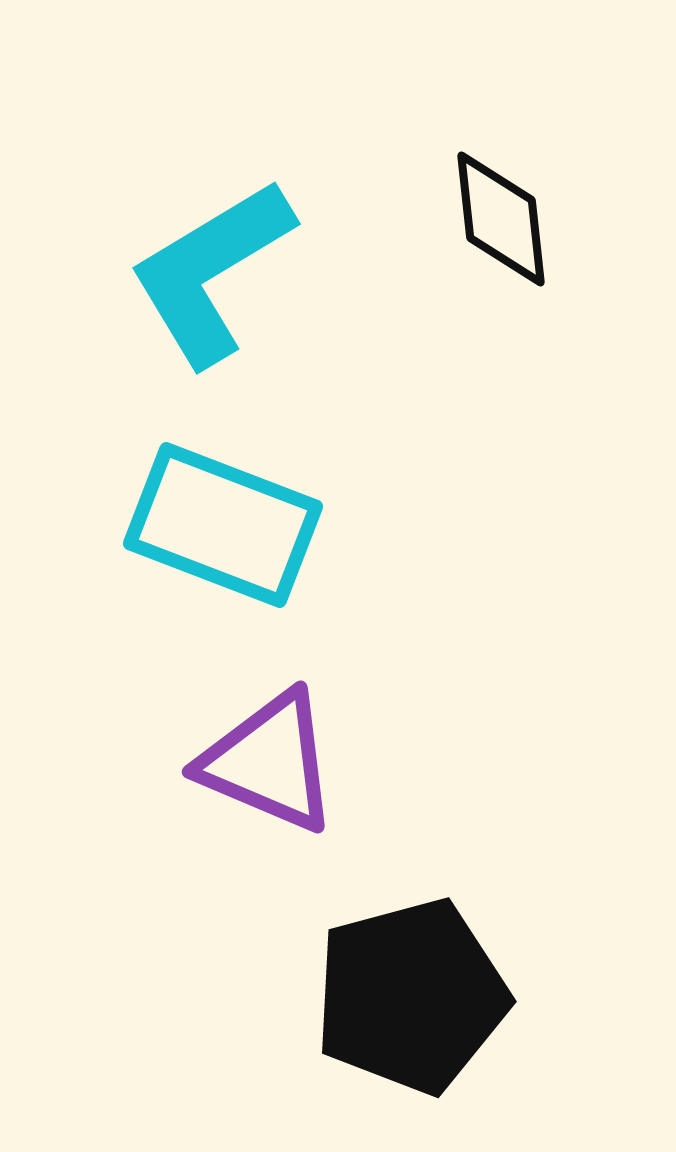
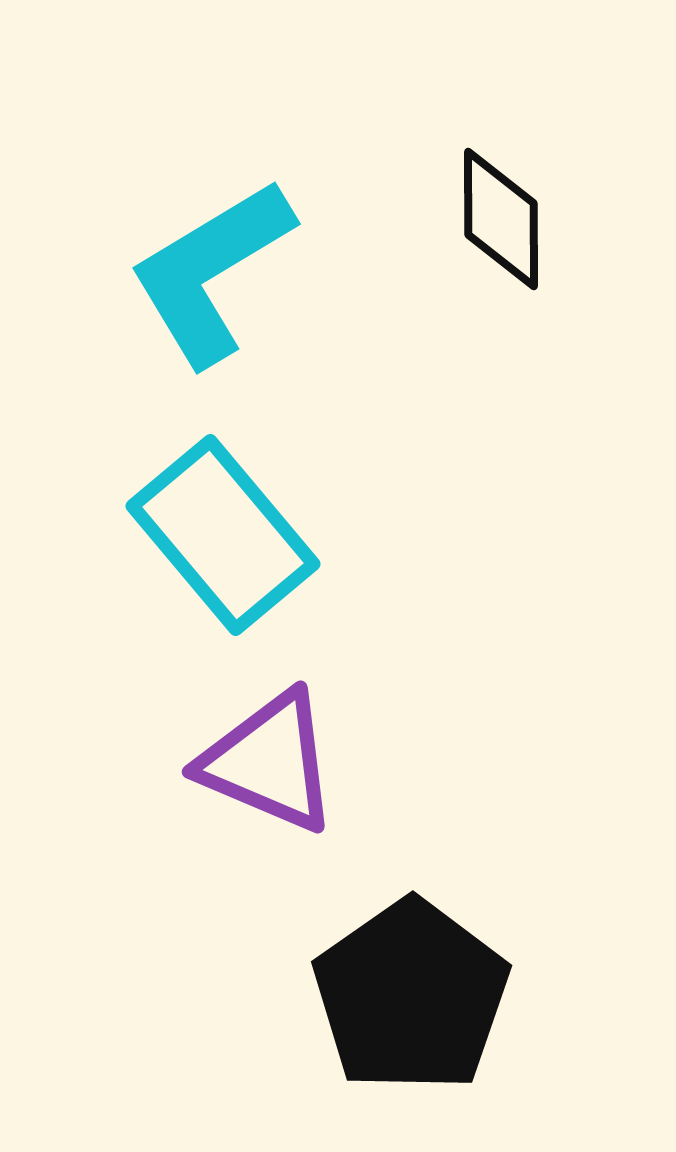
black diamond: rotated 6 degrees clockwise
cyan rectangle: moved 10 px down; rotated 29 degrees clockwise
black pentagon: rotated 20 degrees counterclockwise
